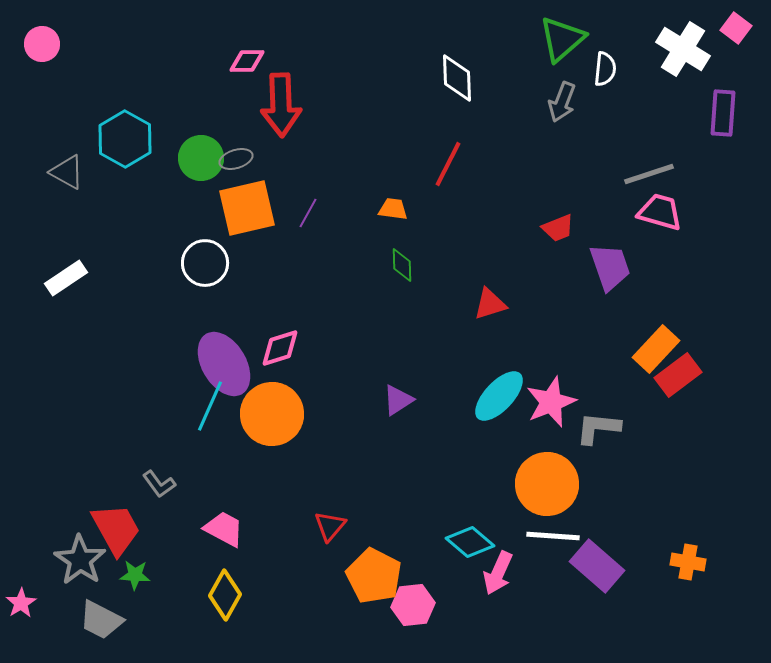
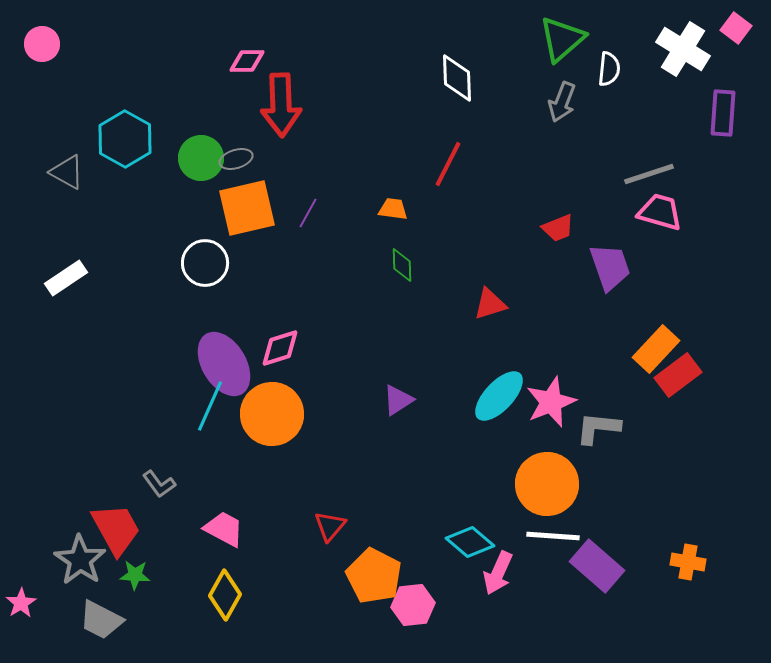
white semicircle at (605, 69): moved 4 px right
